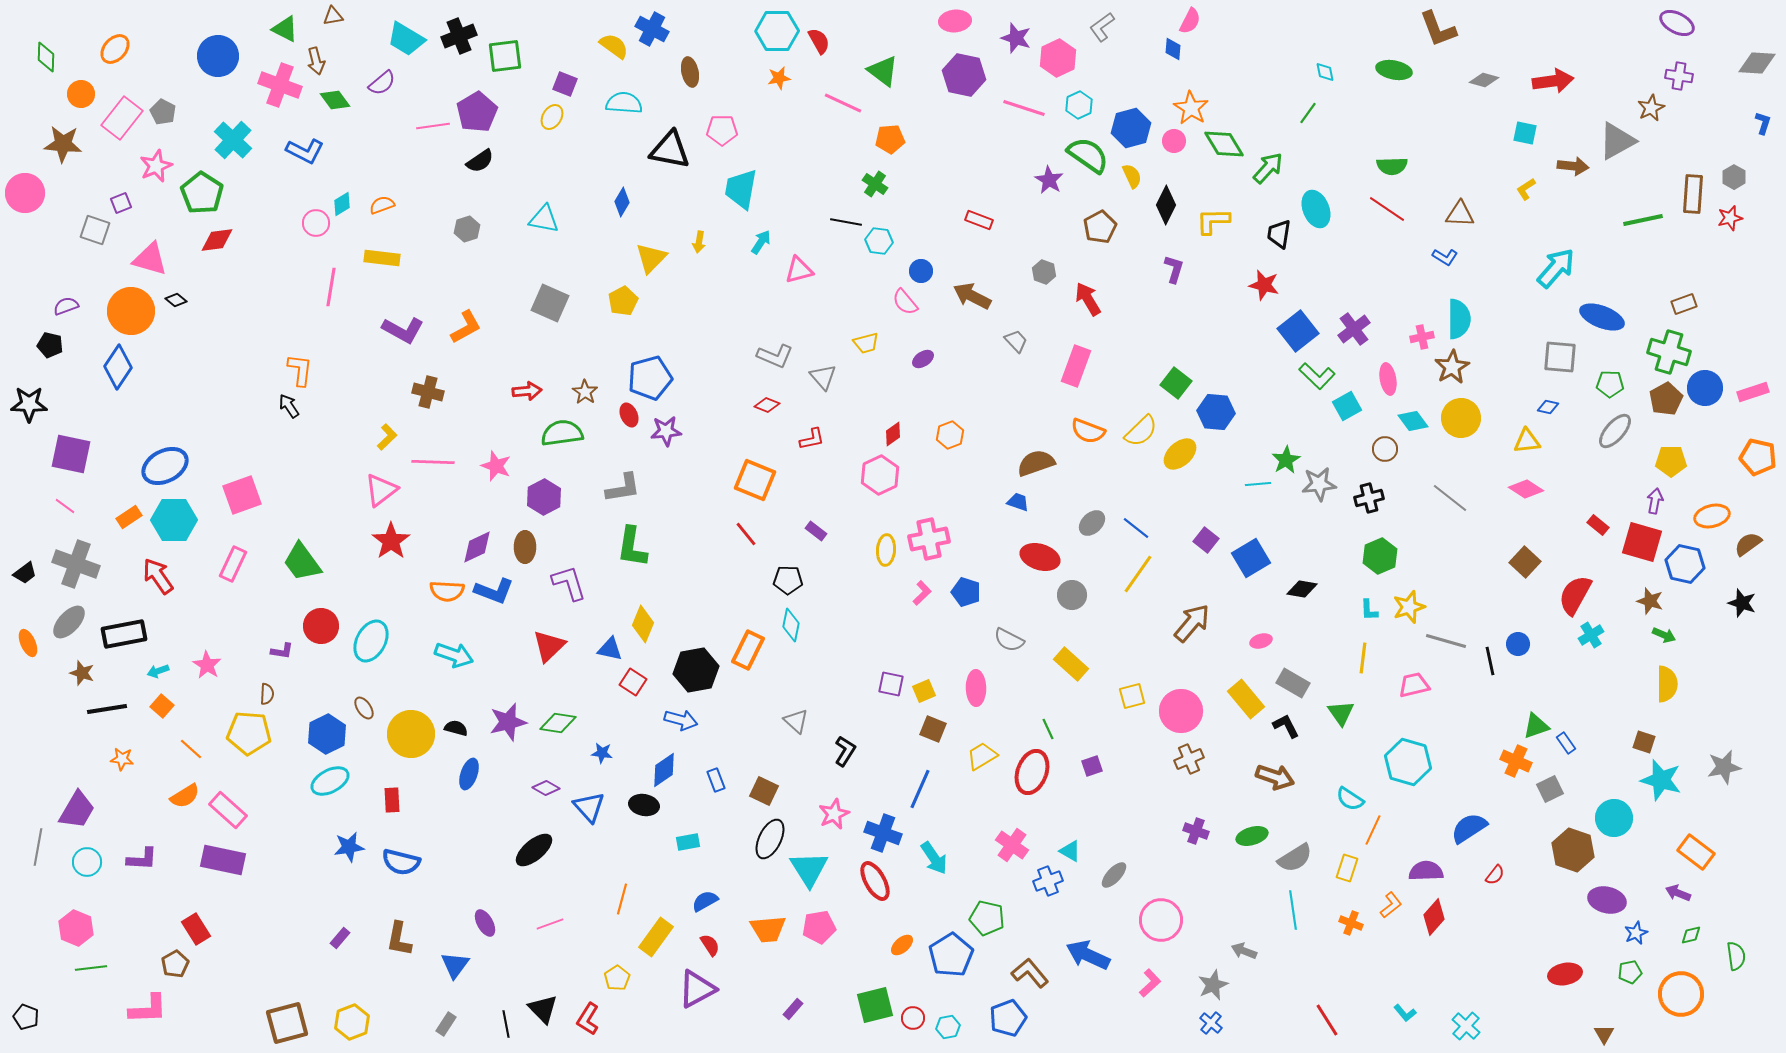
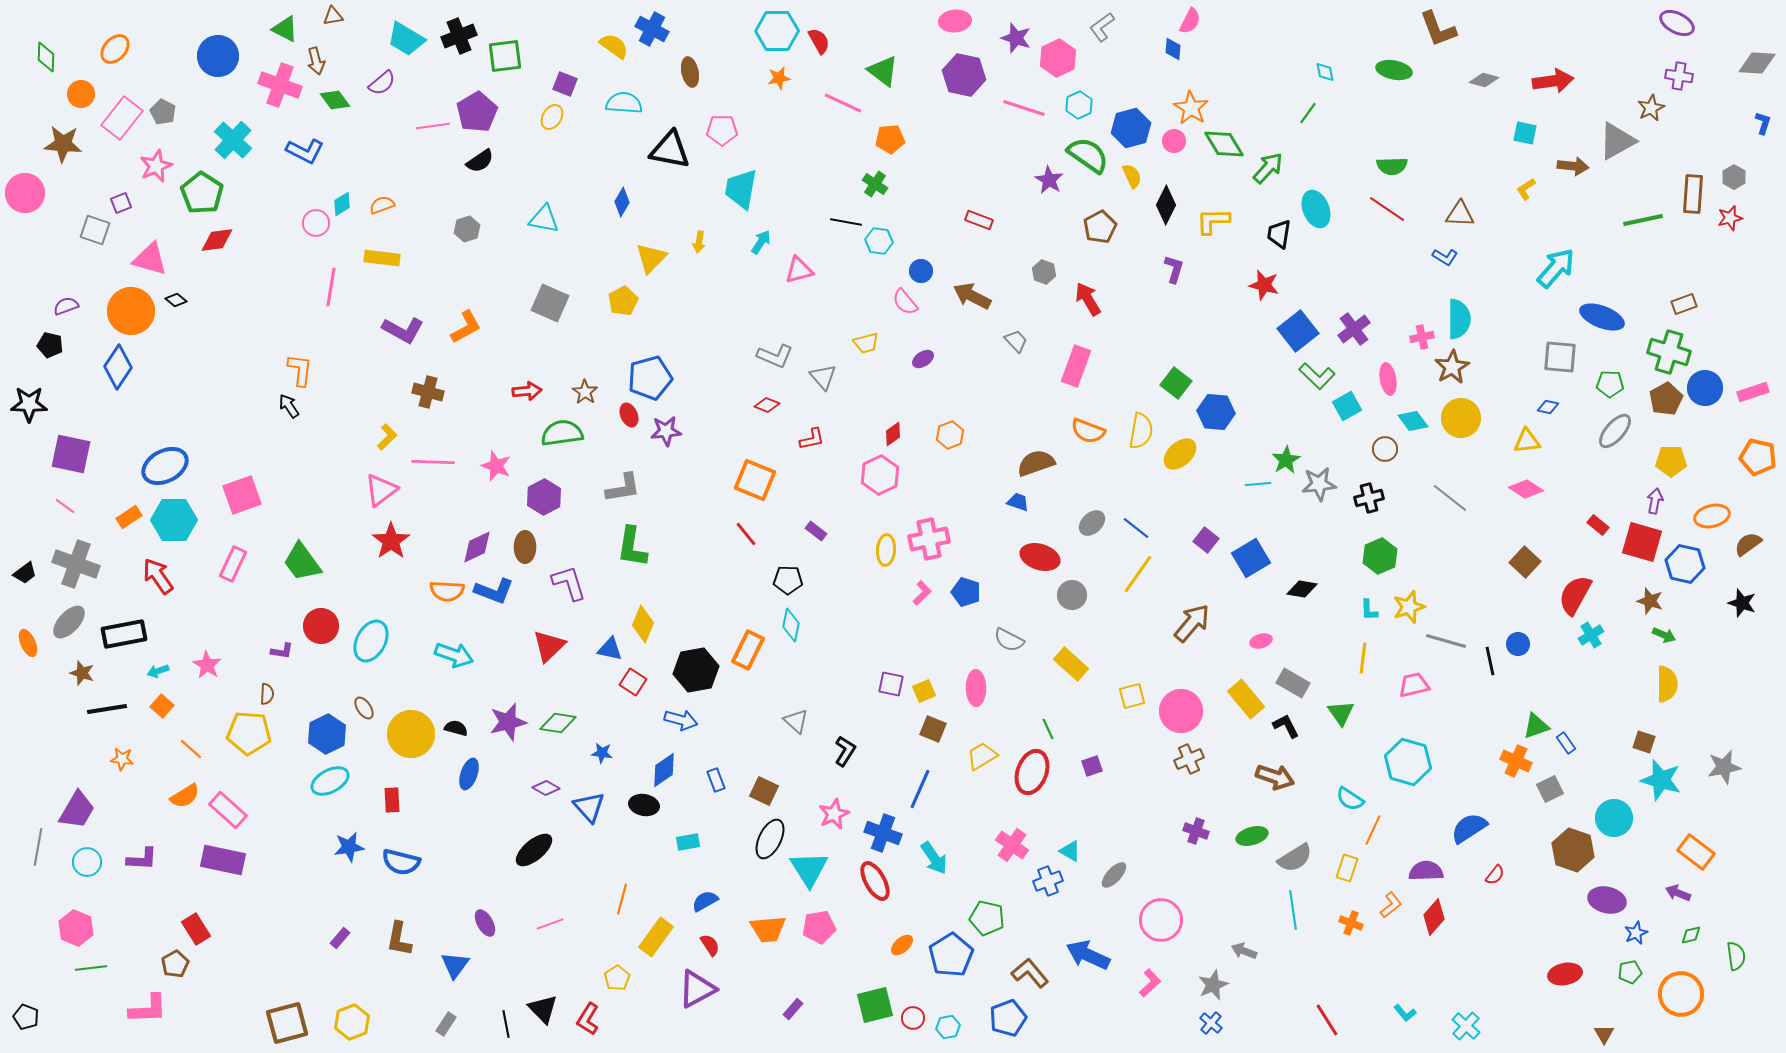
yellow semicircle at (1141, 431): rotated 36 degrees counterclockwise
